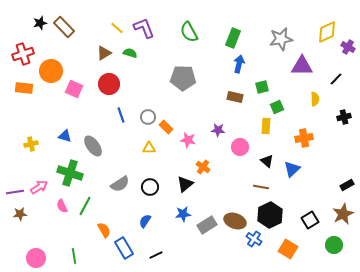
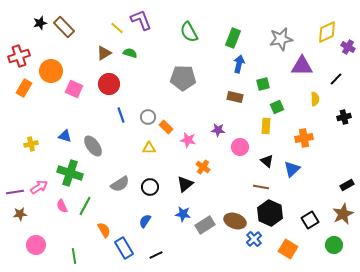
purple L-shape at (144, 28): moved 3 px left, 8 px up
red cross at (23, 54): moved 4 px left, 2 px down
green square at (262, 87): moved 1 px right, 3 px up
orange rectangle at (24, 88): rotated 66 degrees counterclockwise
blue star at (183, 214): rotated 14 degrees clockwise
black hexagon at (270, 215): moved 2 px up; rotated 10 degrees counterclockwise
gray rectangle at (207, 225): moved 2 px left
blue cross at (254, 239): rotated 14 degrees clockwise
pink circle at (36, 258): moved 13 px up
